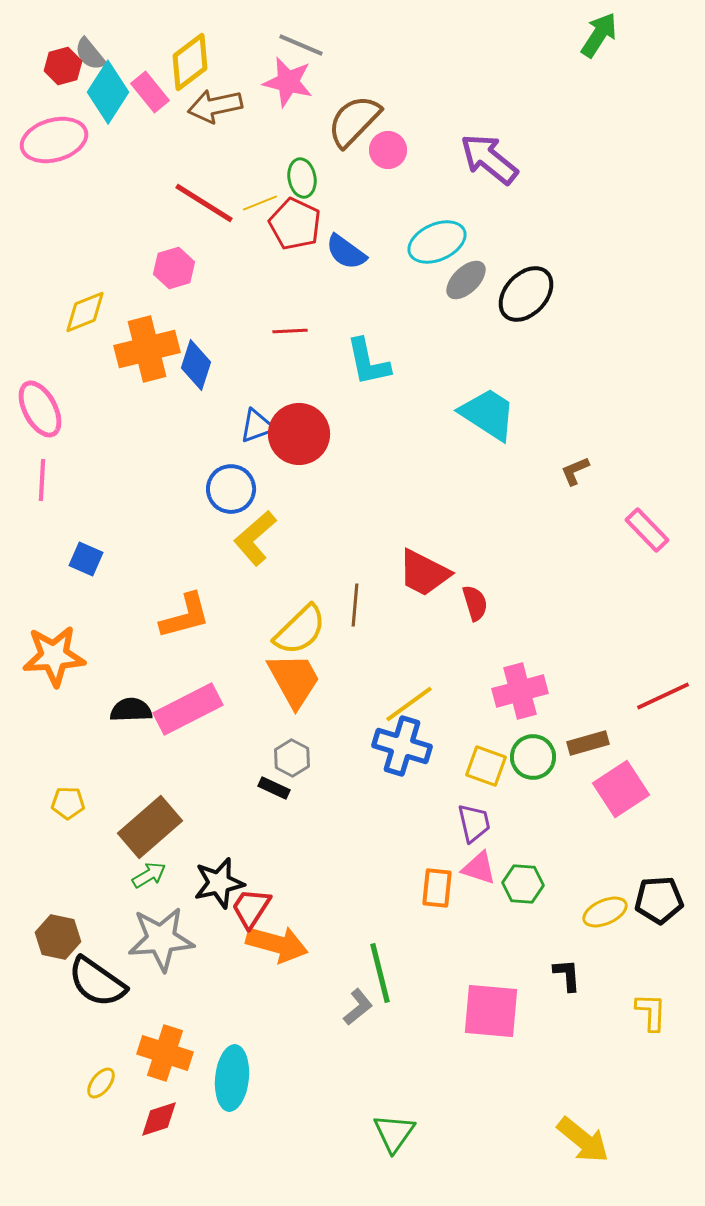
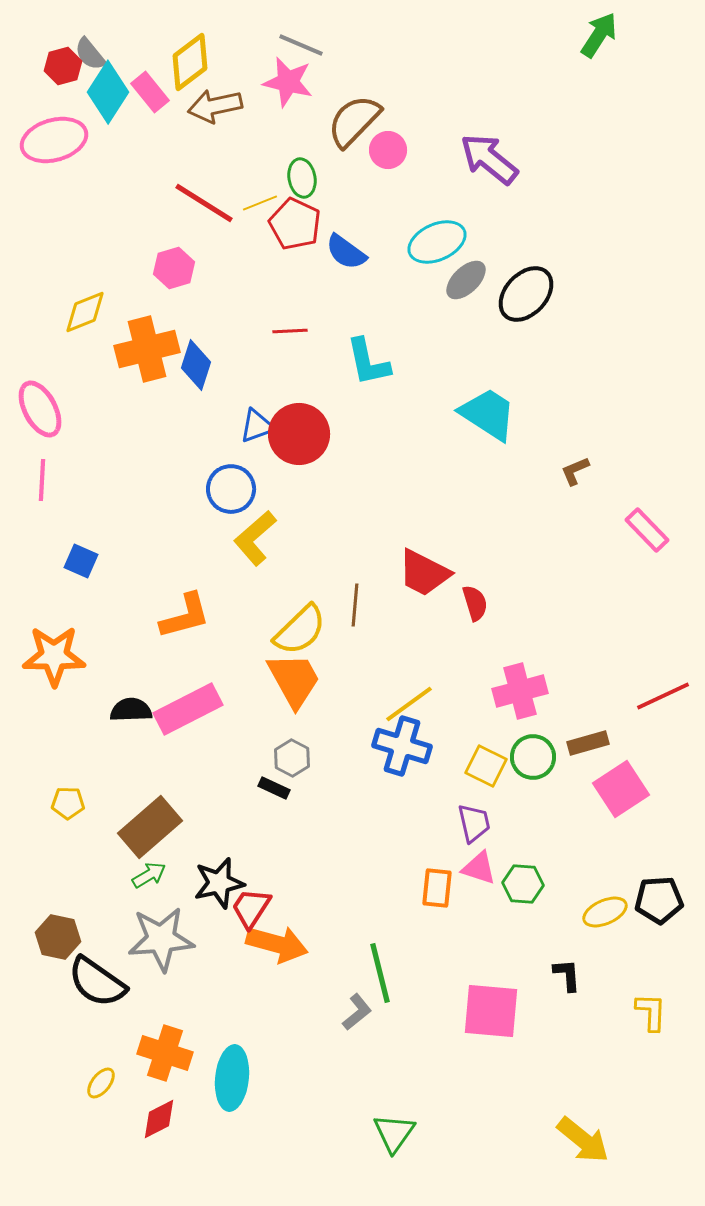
blue square at (86, 559): moved 5 px left, 2 px down
orange star at (54, 656): rotated 4 degrees clockwise
yellow square at (486, 766): rotated 6 degrees clockwise
gray L-shape at (358, 1007): moved 1 px left, 5 px down
red diamond at (159, 1119): rotated 9 degrees counterclockwise
